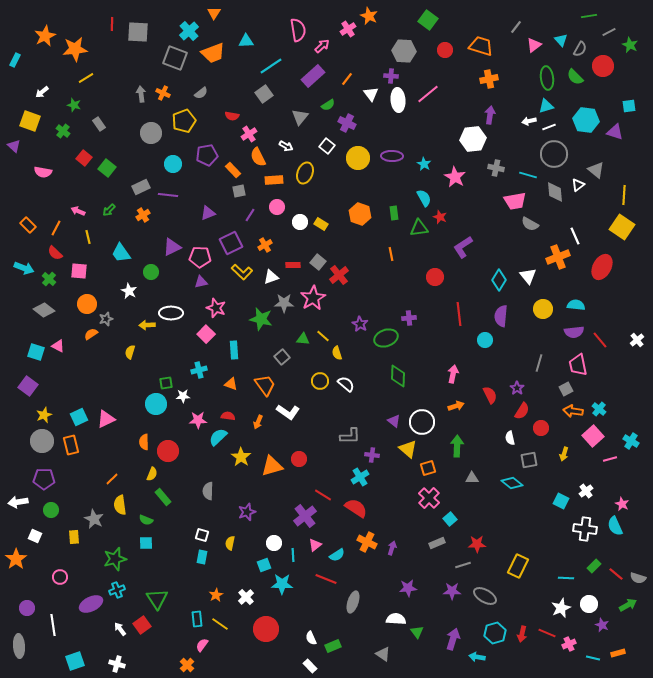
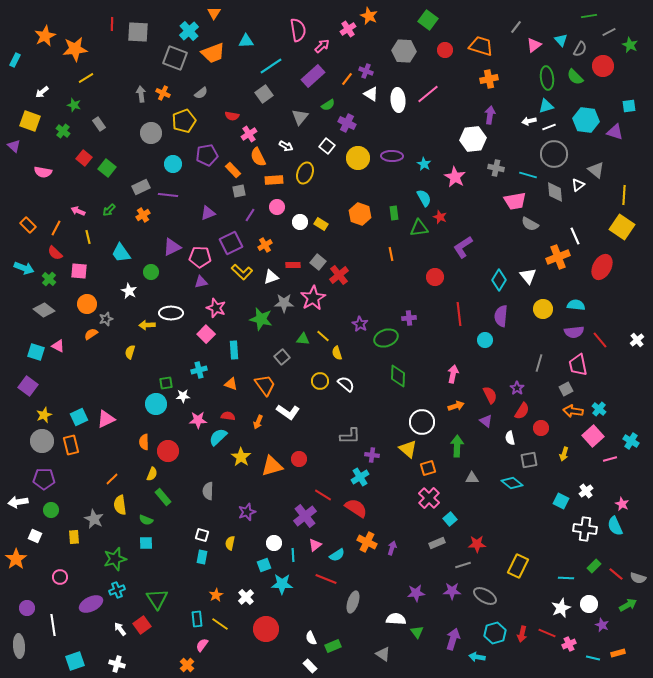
purple cross at (391, 76): moved 25 px left, 5 px up; rotated 16 degrees clockwise
white triangle at (371, 94): rotated 21 degrees counterclockwise
purple triangle at (394, 421): moved 92 px right
purple star at (408, 588): moved 8 px right, 5 px down
